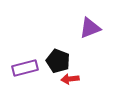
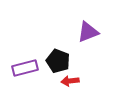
purple triangle: moved 2 px left, 4 px down
red arrow: moved 2 px down
